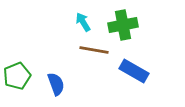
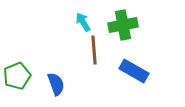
brown line: rotated 76 degrees clockwise
